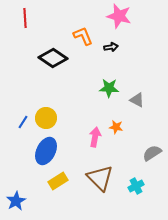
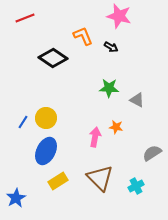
red line: rotated 72 degrees clockwise
black arrow: rotated 40 degrees clockwise
blue star: moved 3 px up
